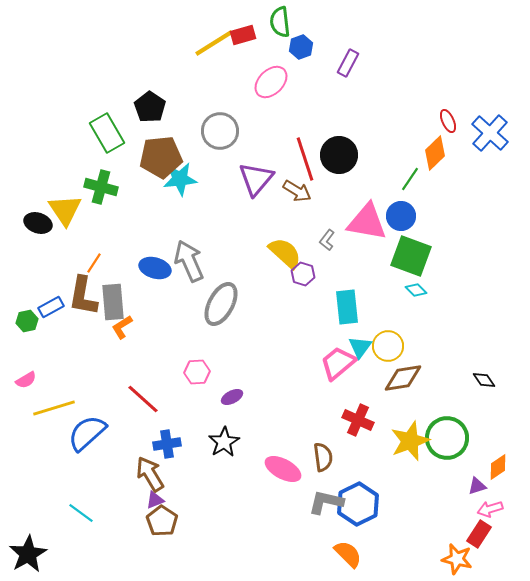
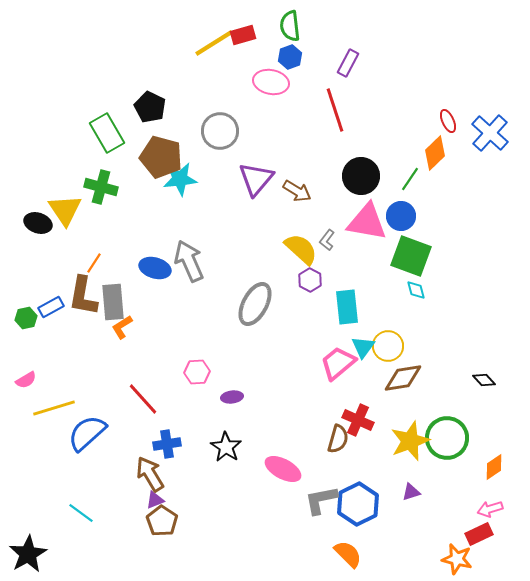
green semicircle at (280, 22): moved 10 px right, 4 px down
blue hexagon at (301, 47): moved 11 px left, 10 px down
pink ellipse at (271, 82): rotated 56 degrees clockwise
black pentagon at (150, 107): rotated 8 degrees counterclockwise
black circle at (339, 155): moved 22 px right, 21 px down
brown pentagon at (161, 157): rotated 21 degrees clockwise
red line at (305, 159): moved 30 px right, 49 px up
yellow semicircle at (285, 253): moved 16 px right, 4 px up
purple hexagon at (303, 274): moved 7 px right, 6 px down; rotated 10 degrees clockwise
cyan diamond at (416, 290): rotated 30 degrees clockwise
gray ellipse at (221, 304): moved 34 px right
green hexagon at (27, 321): moved 1 px left, 3 px up
cyan triangle at (360, 347): moved 3 px right
black diamond at (484, 380): rotated 10 degrees counterclockwise
purple ellipse at (232, 397): rotated 20 degrees clockwise
red line at (143, 399): rotated 6 degrees clockwise
black star at (224, 442): moved 2 px right, 5 px down; rotated 8 degrees counterclockwise
brown semicircle at (323, 457): moved 15 px right, 18 px up; rotated 24 degrees clockwise
orange diamond at (498, 467): moved 4 px left
purple triangle at (477, 486): moved 66 px left, 6 px down
gray L-shape at (326, 502): moved 5 px left, 2 px up; rotated 24 degrees counterclockwise
red rectangle at (479, 534): rotated 32 degrees clockwise
